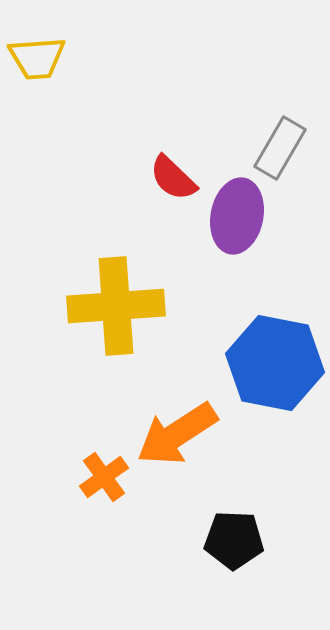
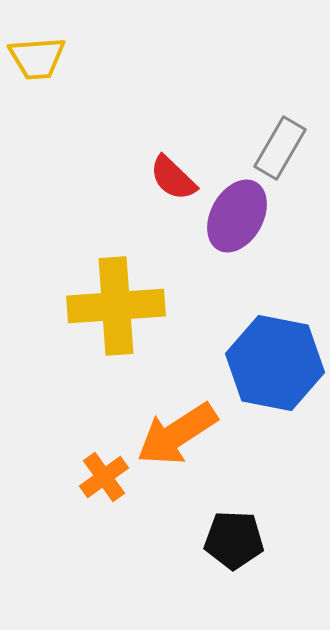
purple ellipse: rotated 18 degrees clockwise
